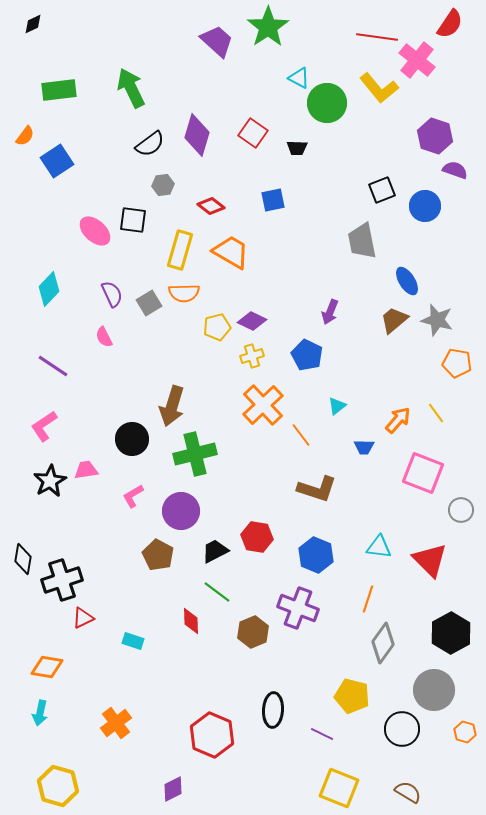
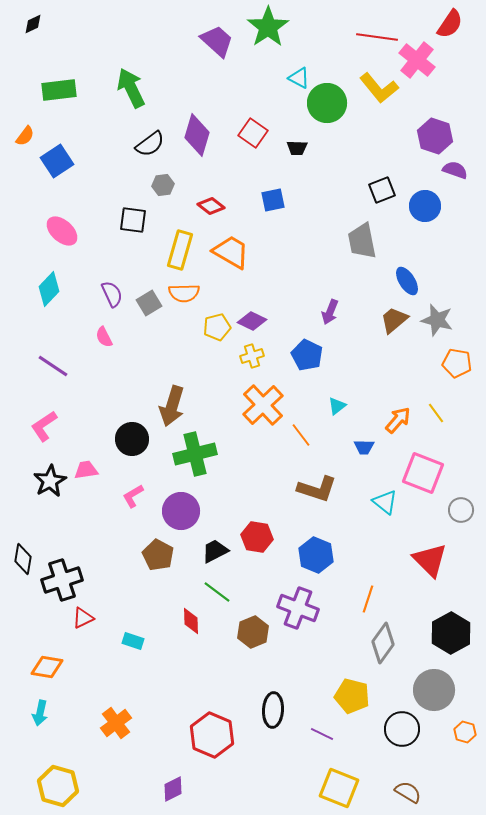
pink ellipse at (95, 231): moved 33 px left
cyan triangle at (379, 547): moved 6 px right, 45 px up; rotated 32 degrees clockwise
